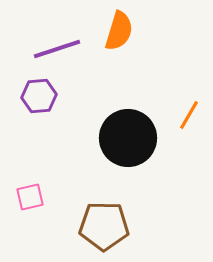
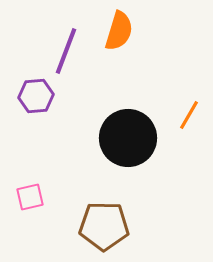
purple line: moved 9 px right, 2 px down; rotated 51 degrees counterclockwise
purple hexagon: moved 3 px left
